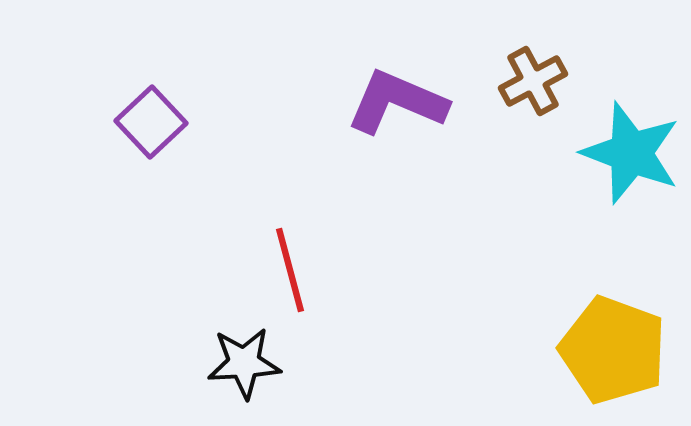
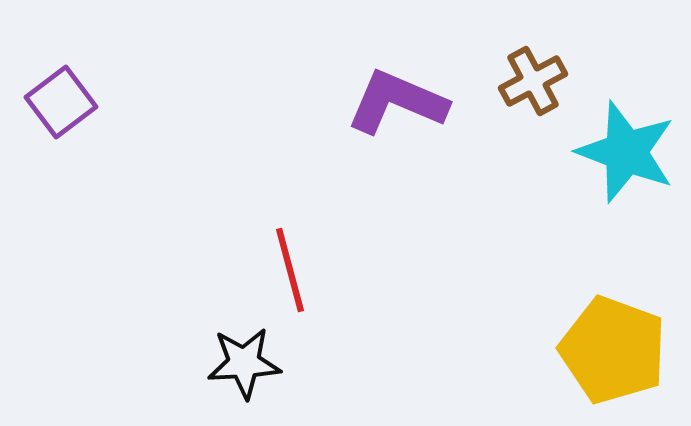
purple square: moved 90 px left, 20 px up; rotated 6 degrees clockwise
cyan star: moved 5 px left, 1 px up
